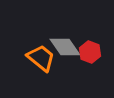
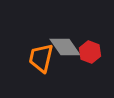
orange trapezoid: rotated 116 degrees counterclockwise
